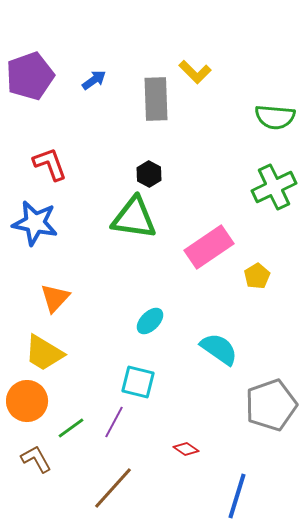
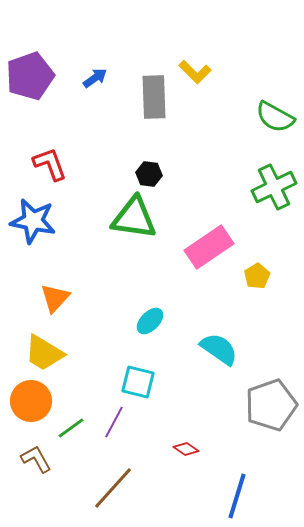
blue arrow: moved 1 px right, 2 px up
gray rectangle: moved 2 px left, 2 px up
green semicircle: rotated 24 degrees clockwise
black hexagon: rotated 20 degrees counterclockwise
blue star: moved 2 px left, 2 px up
orange circle: moved 4 px right
